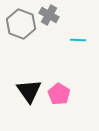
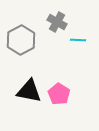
gray cross: moved 8 px right, 7 px down
gray hexagon: moved 16 px down; rotated 12 degrees clockwise
black triangle: rotated 44 degrees counterclockwise
